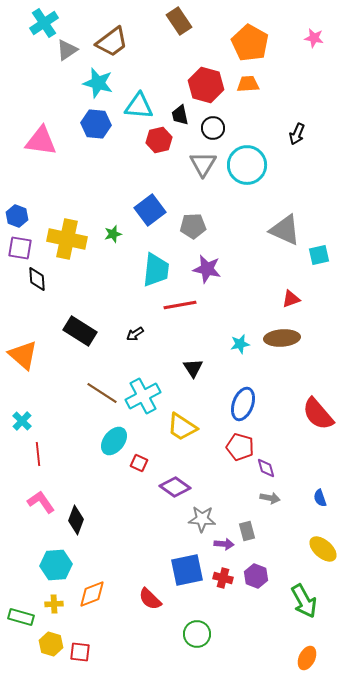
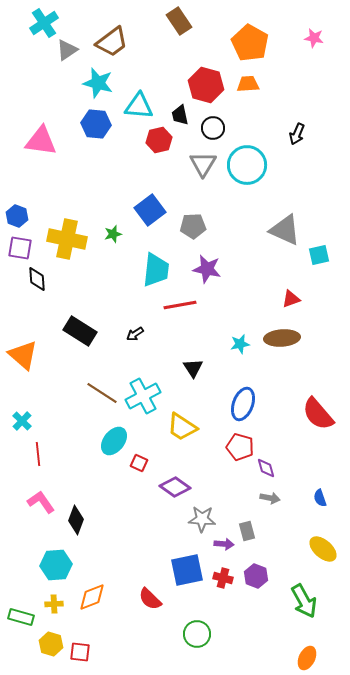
orange diamond at (92, 594): moved 3 px down
